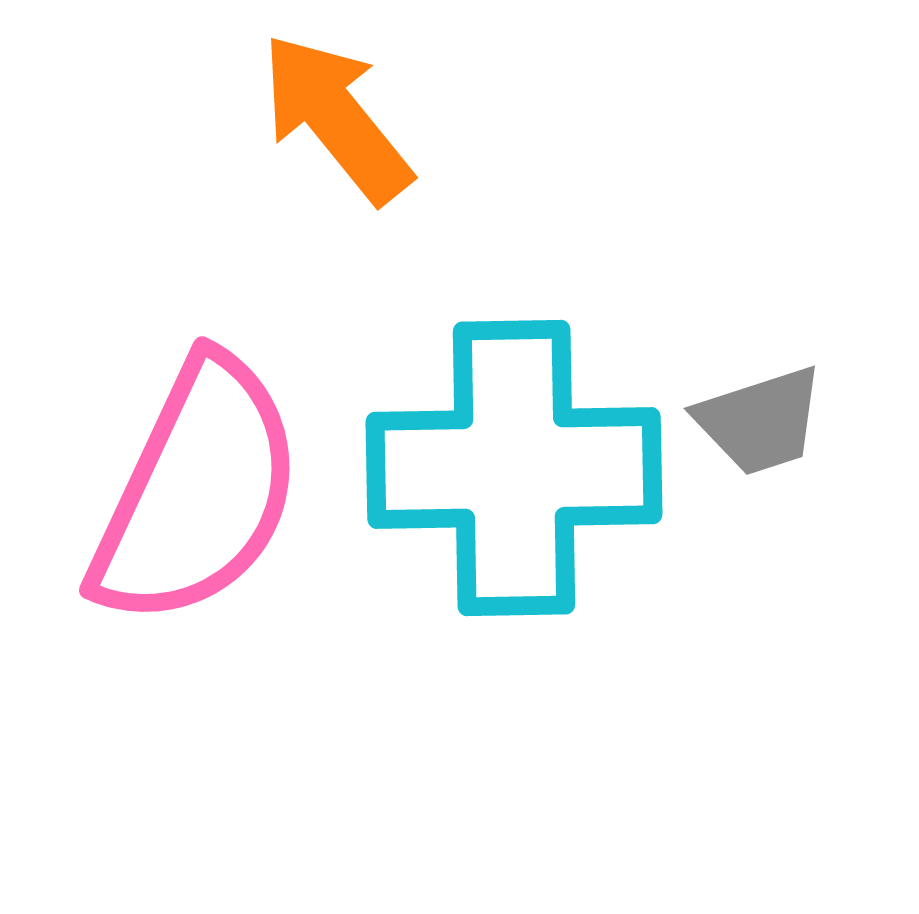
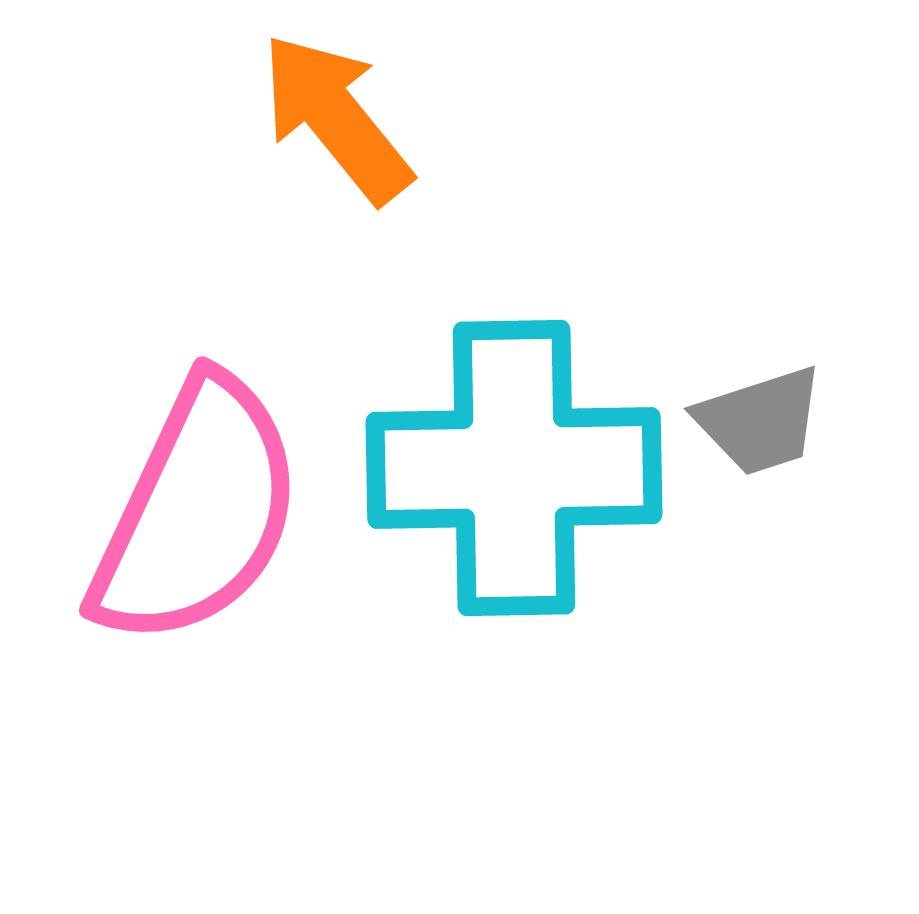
pink semicircle: moved 20 px down
